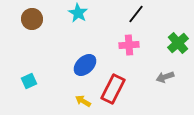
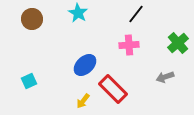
red rectangle: rotated 72 degrees counterclockwise
yellow arrow: rotated 84 degrees counterclockwise
